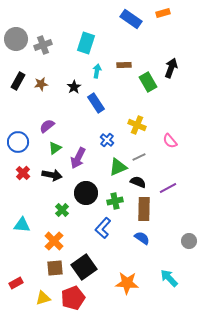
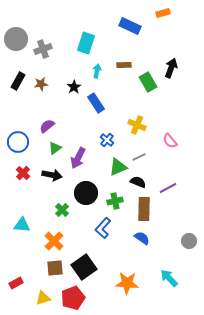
blue rectangle at (131, 19): moved 1 px left, 7 px down; rotated 10 degrees counterclockwise
gray cross at (43, 45): moved 4 px down
